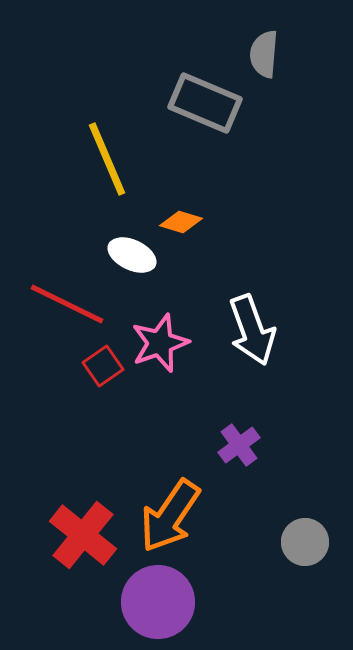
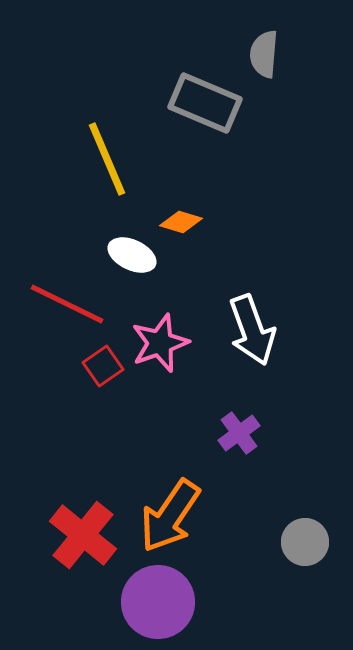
purple cross: moved 12 px up
